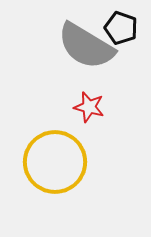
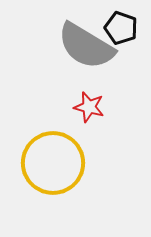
yellow circle: moved 2 px left, 1 px down
